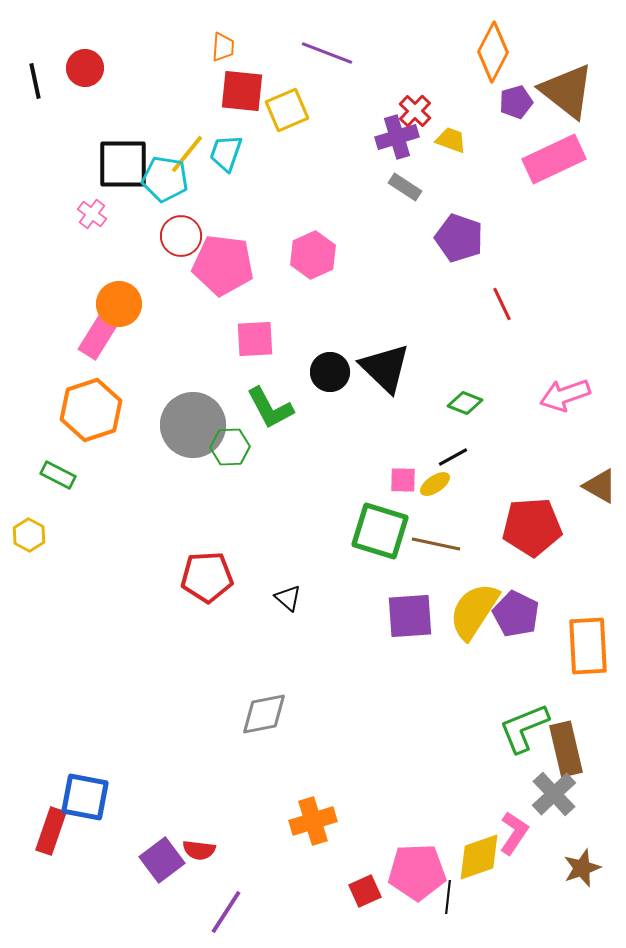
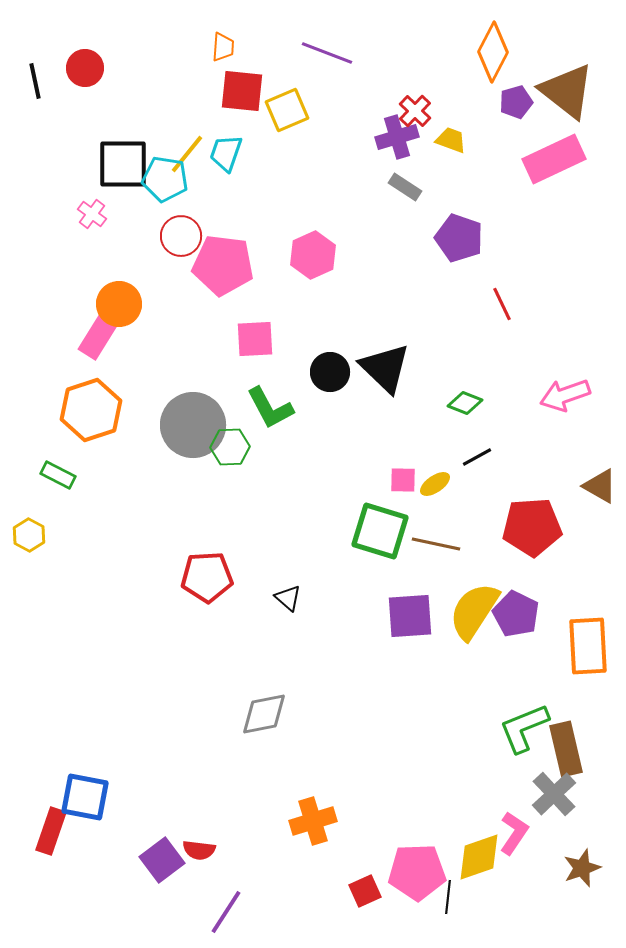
black line at (453, 457): moved 24 px right
